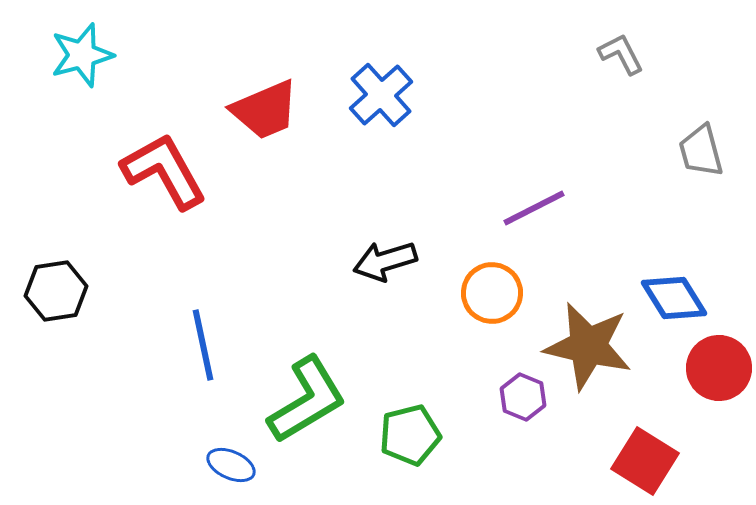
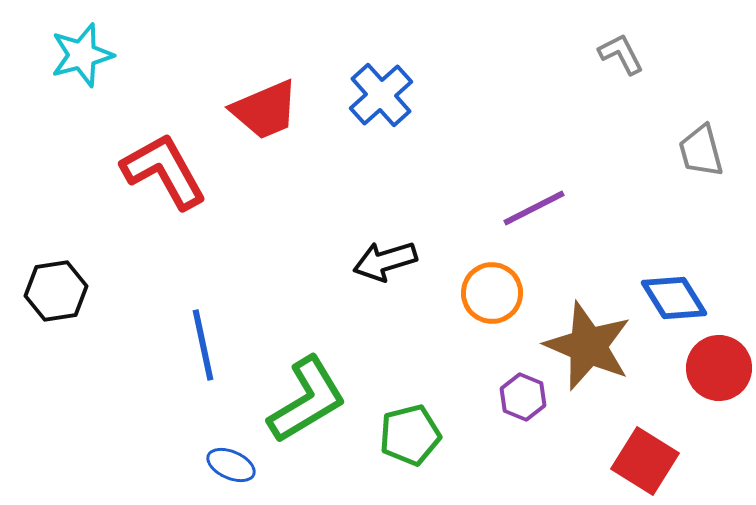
brown star: rotated 10 degrees clockwise
